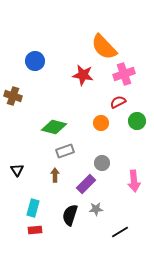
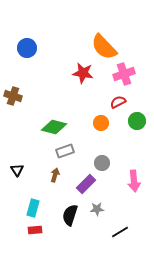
blue circle: moved 8 px left, 13 px up
red star: moved 2 px up
brown arrow: rotated 16 degrees clockwise
gray star: moved 1 px right
